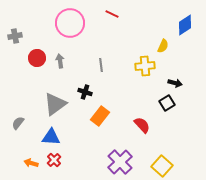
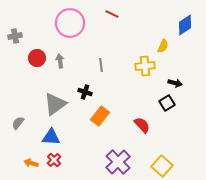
purple cross: moved 2 px left
